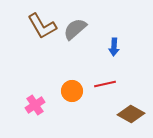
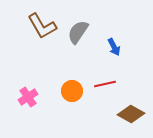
gray semicircle: moved 3 px right, 3 px down; rotated 15 degrees counterclockwise
blue arrow: rotated 30 degrees counterclockwise
pink cross: moved 7 px left, 8 px up
